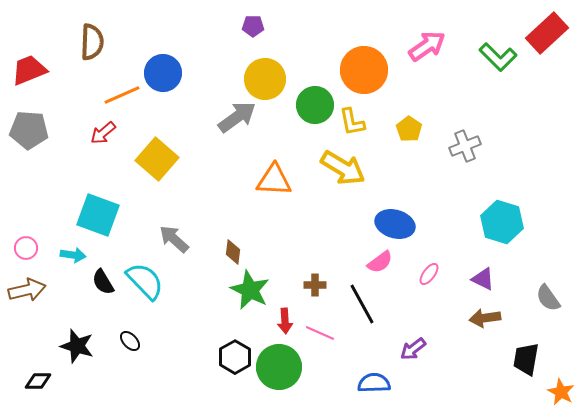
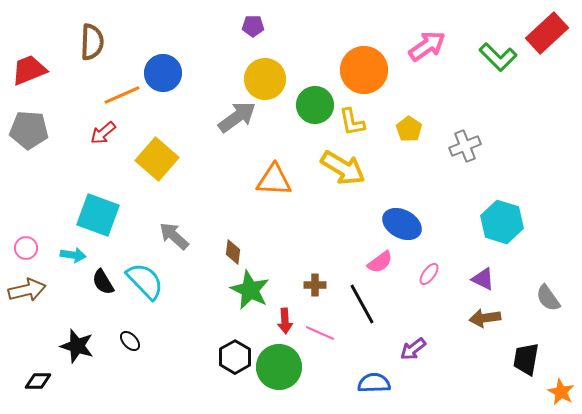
blue ellipse at (395, 224): moved 7 px right; rotated 12 degrees clockwise
gray arrow at (174, 239): moved 3 px up
